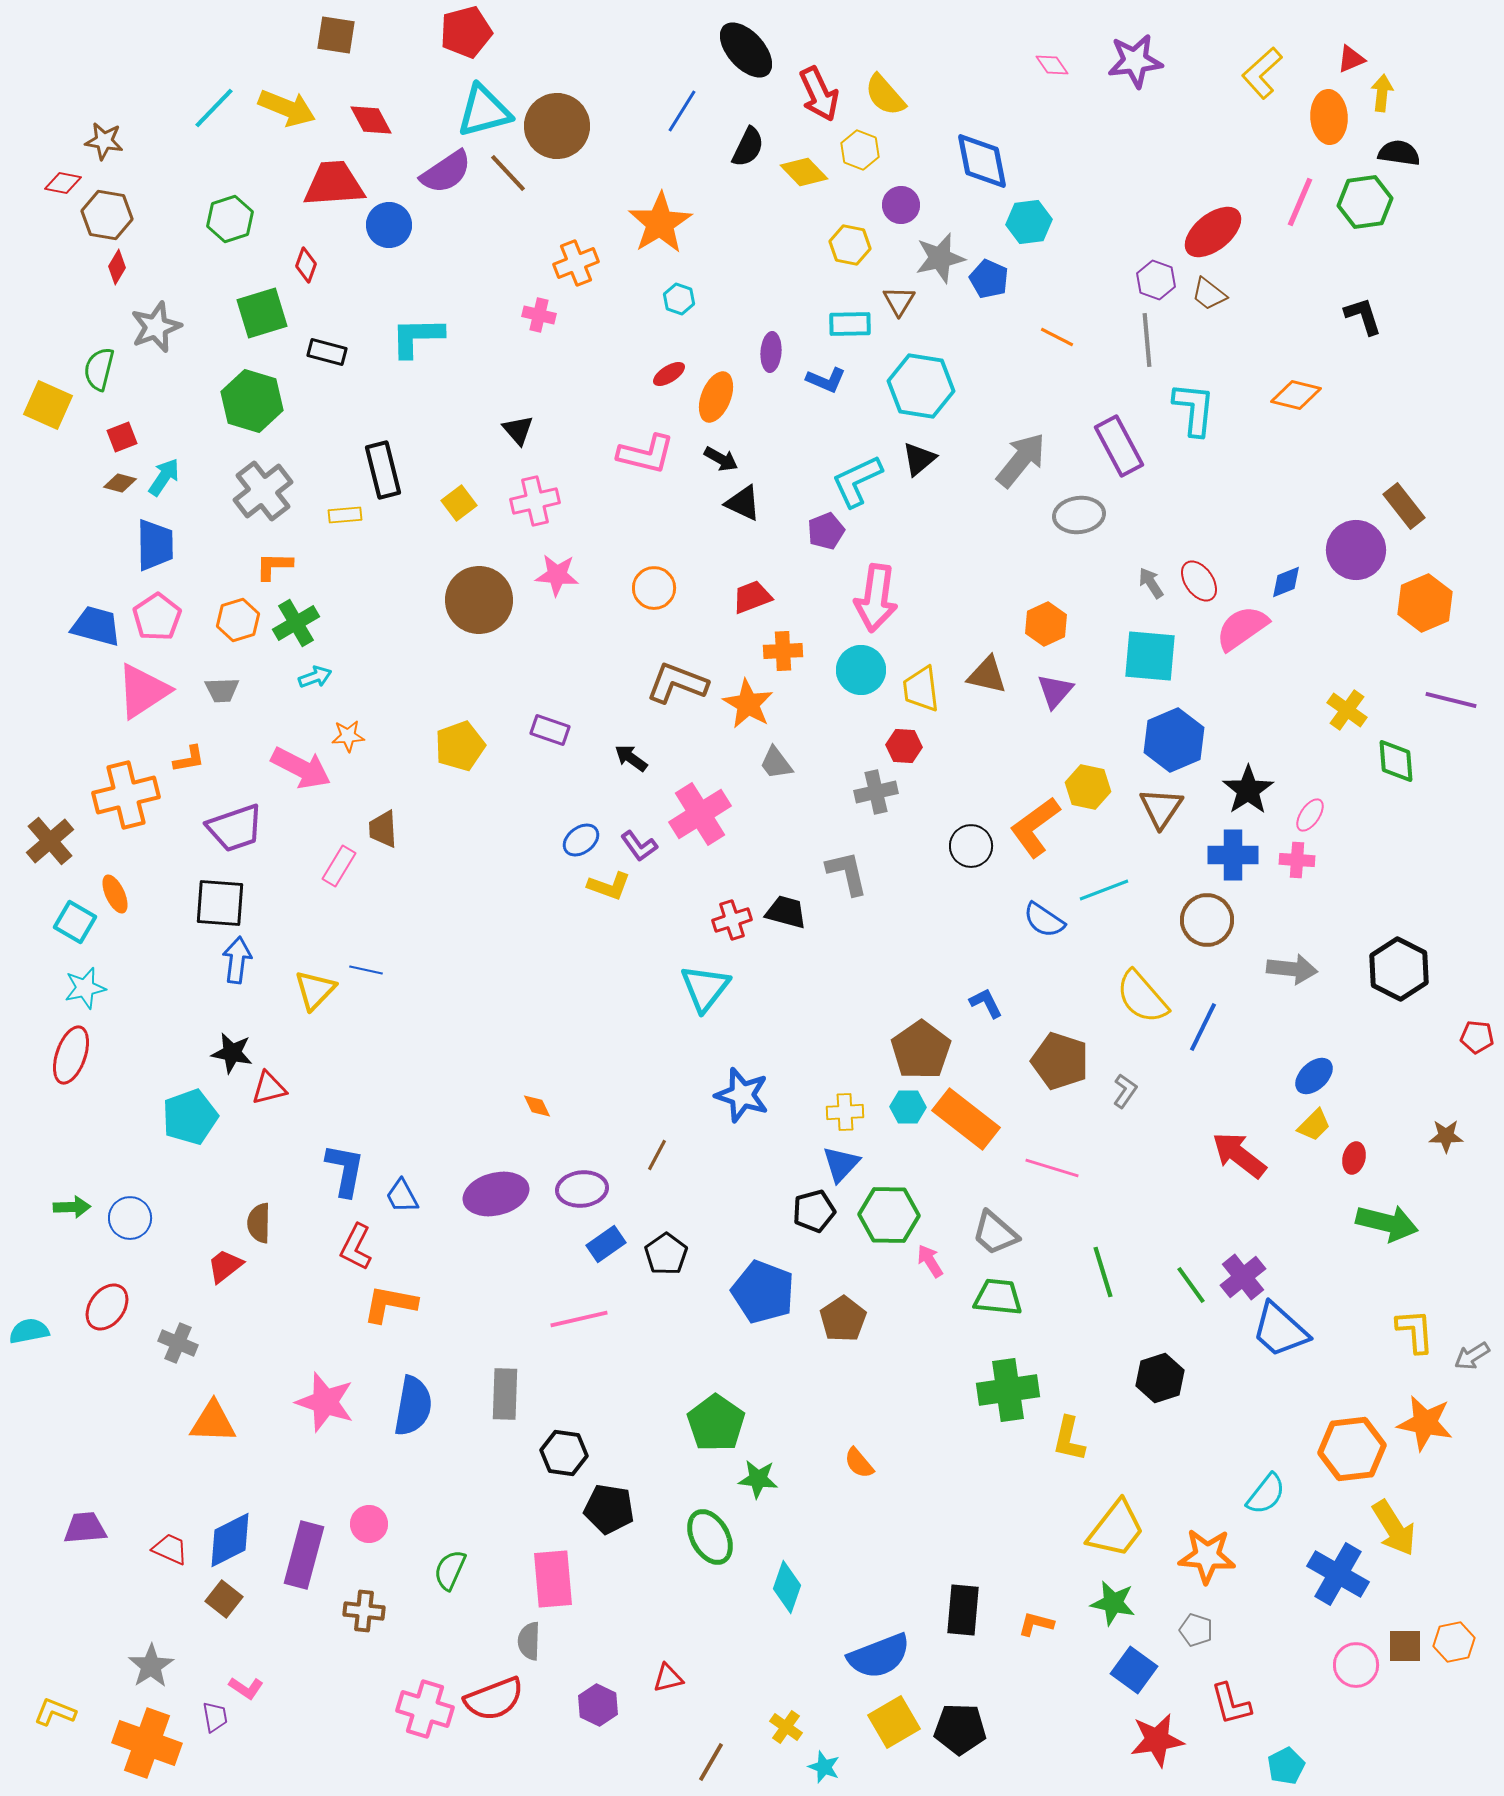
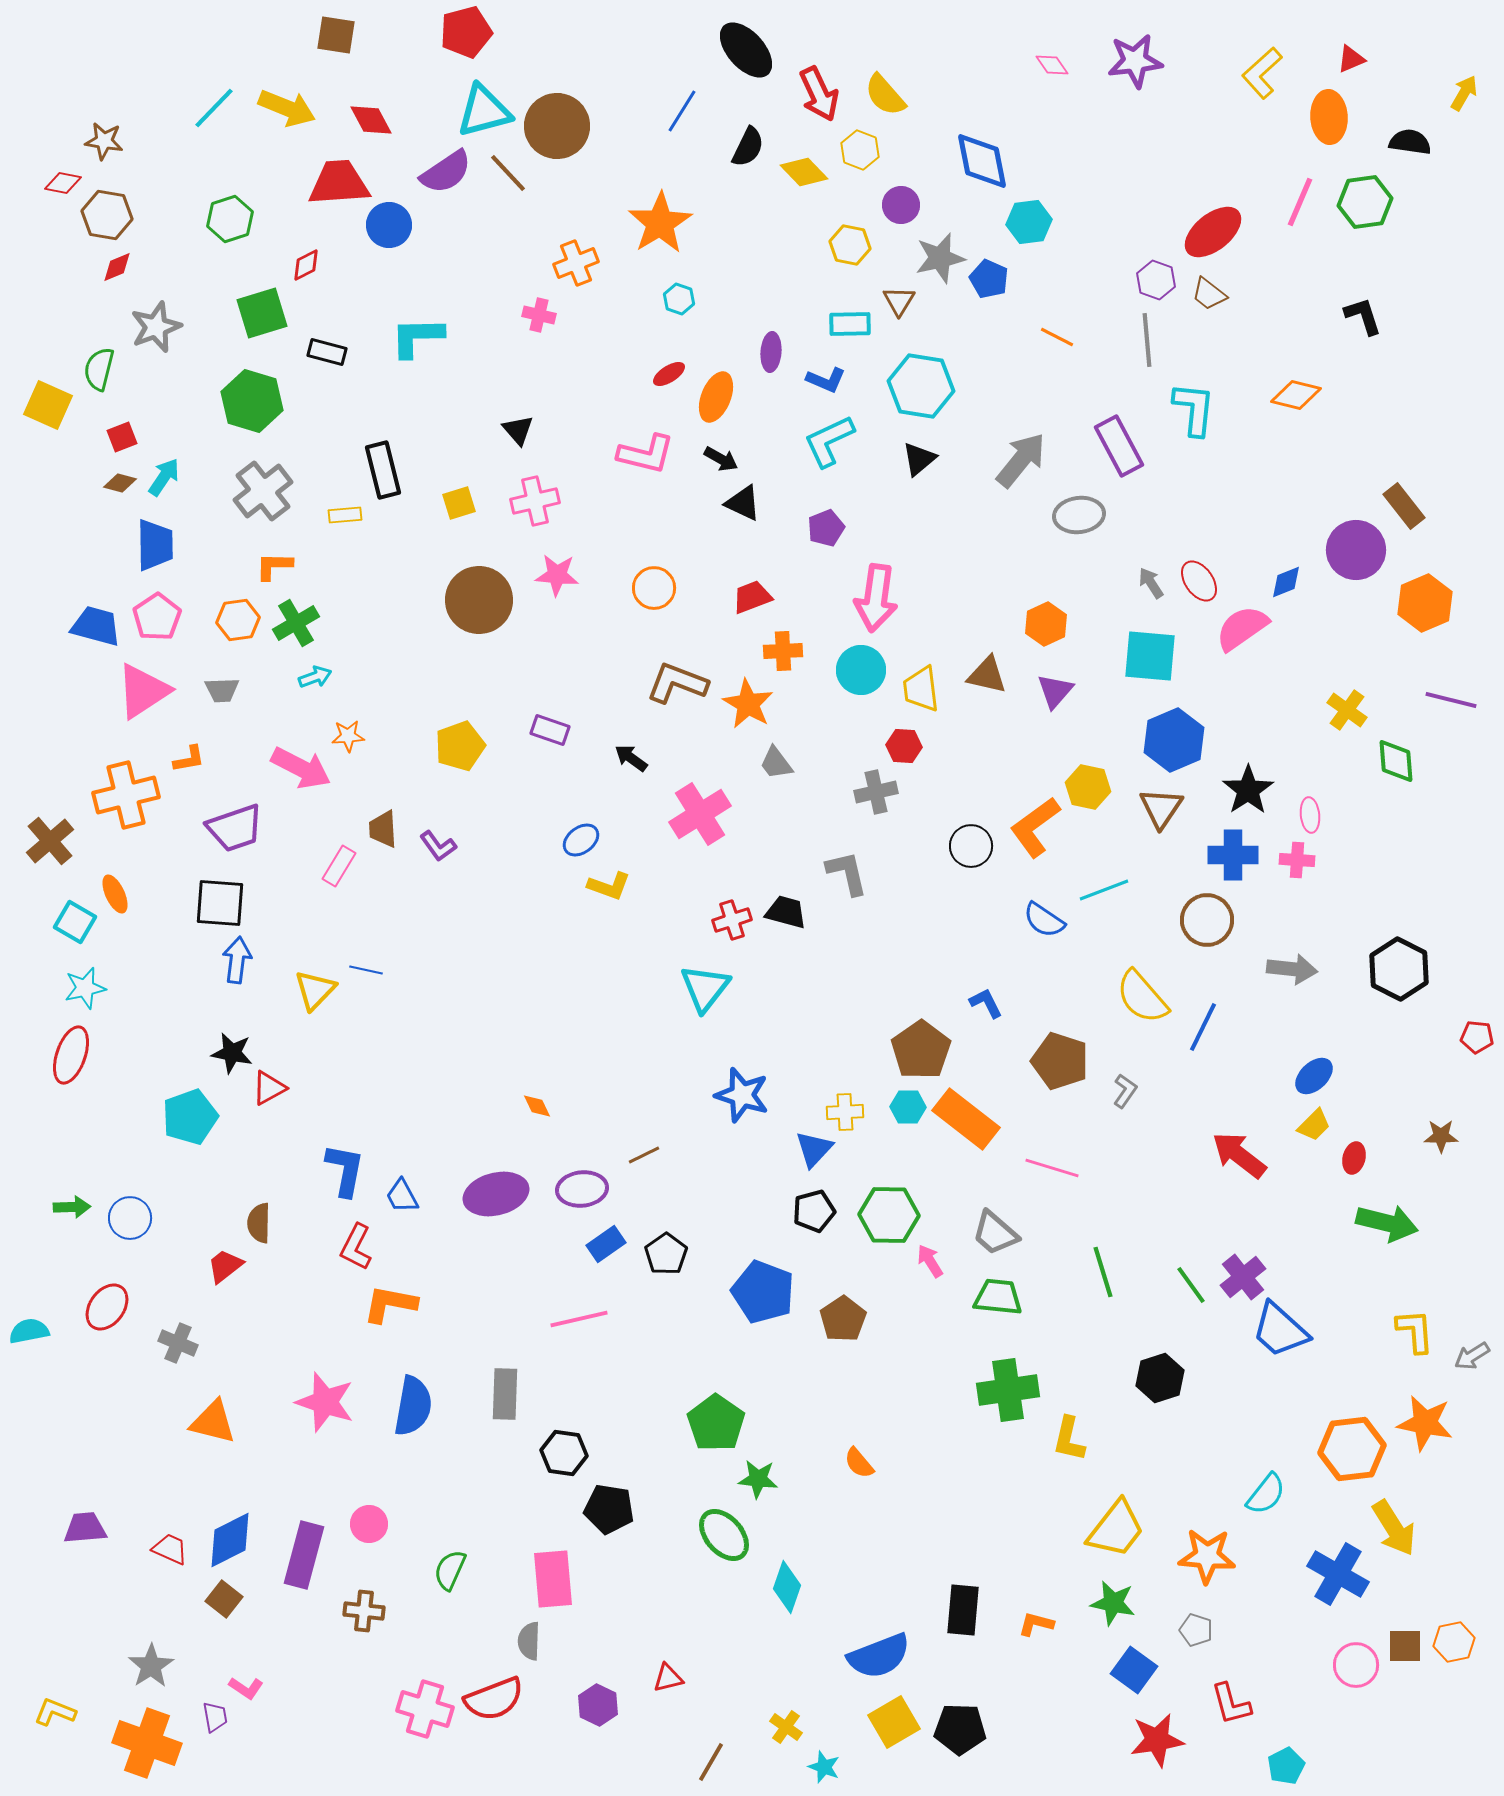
yellow arrow at (1382, 93): moved 82 px right; rotated 24 degrees clockwise
black semicircle at (1399, 153): moved 11 px right, 11 px up
red trapezoid at (334, 184): moved 5 px right, 1 px up
red diamond at (306, 265): rotated 44 degrees clockwise
red diamond at (117, 267): rotated 36 degrees clockwise
cyan L-shape at (857, 481): moved 28 px left, 40 px up
yellow square at (459, 503): rotated 20 degrees clockwise
purple pentagon at (826, 531): moved 3 px up
orange hexagon at (238, 620): rotated 9 degrees clockwise
pink ellipse at (1310, 815): rotated 40 degrees counterclockwise
purple L-shape at (639, 846): moved 201 px left
red triangle at (269, 1088): rotated 15 degrees counterclockwise
brown star at (1446, 1136): moved 5 px left
brown line at (657, 1155): moved 13 px left; rotated 36 degrees clockwise
blue triangle at (841, 1164): moved 27 px left, 15 px up
orange triangle at (213, 1422): rotated 12 degrees clockwise
green ellipse at (710, 1537): moved 14 px right, 2 px up; rotated 12 degrees counterclockwise
